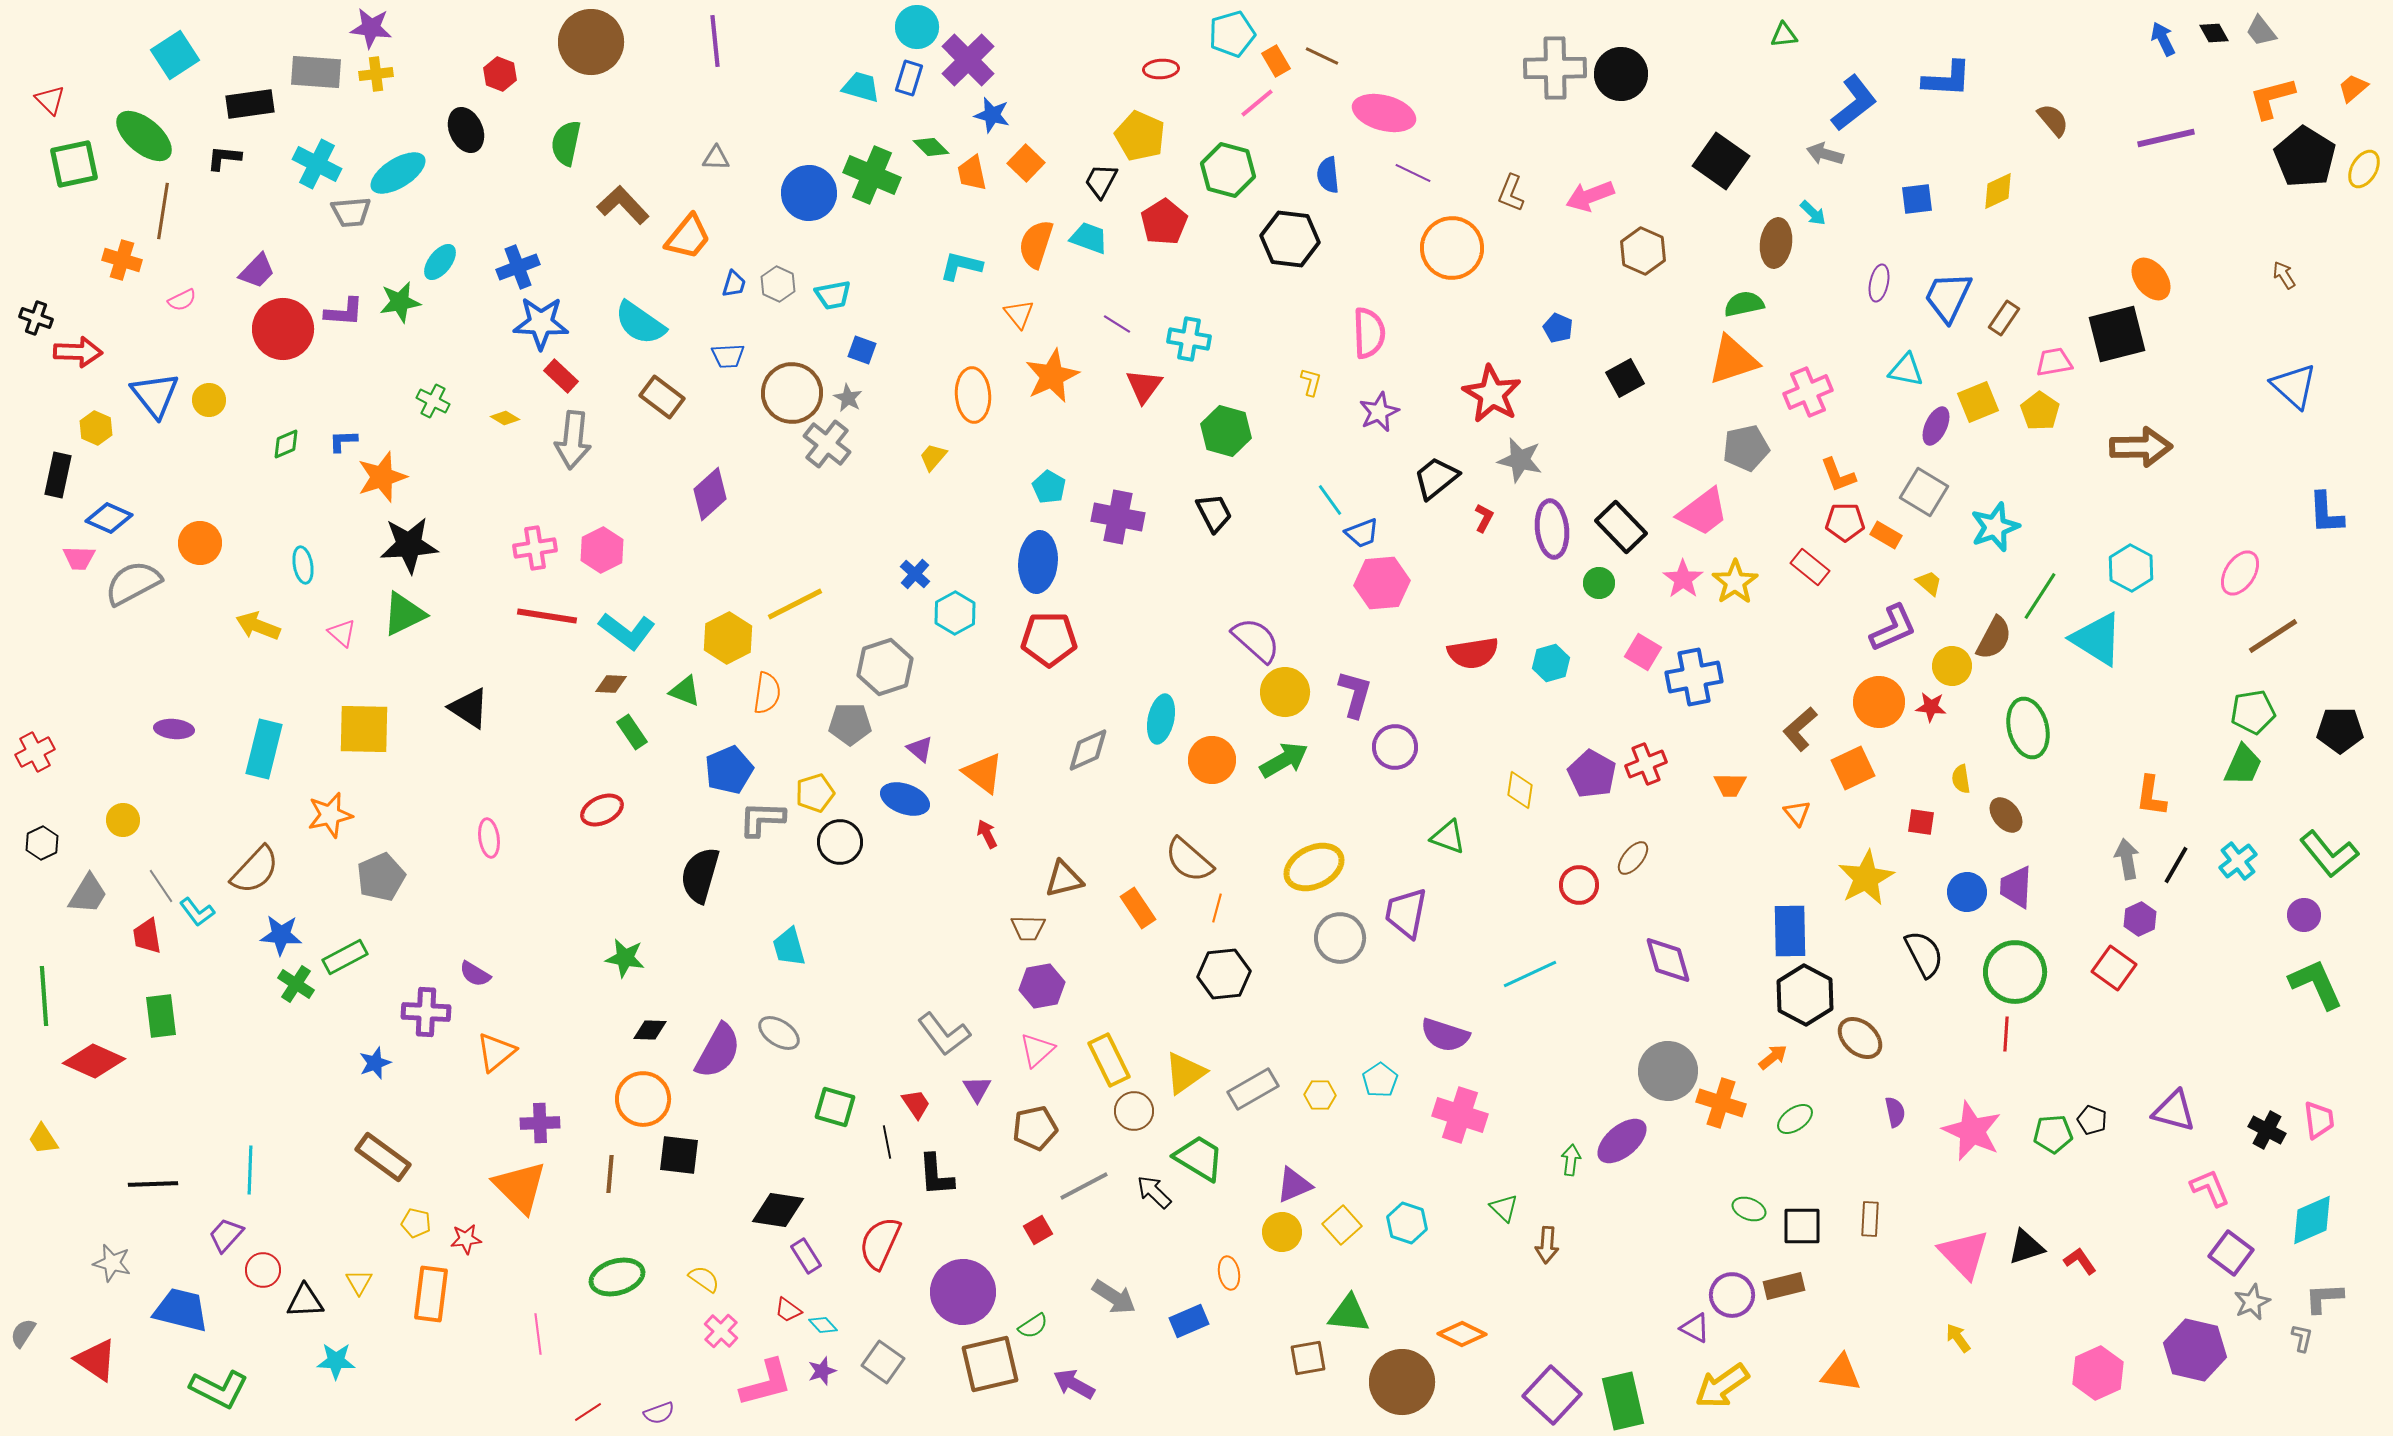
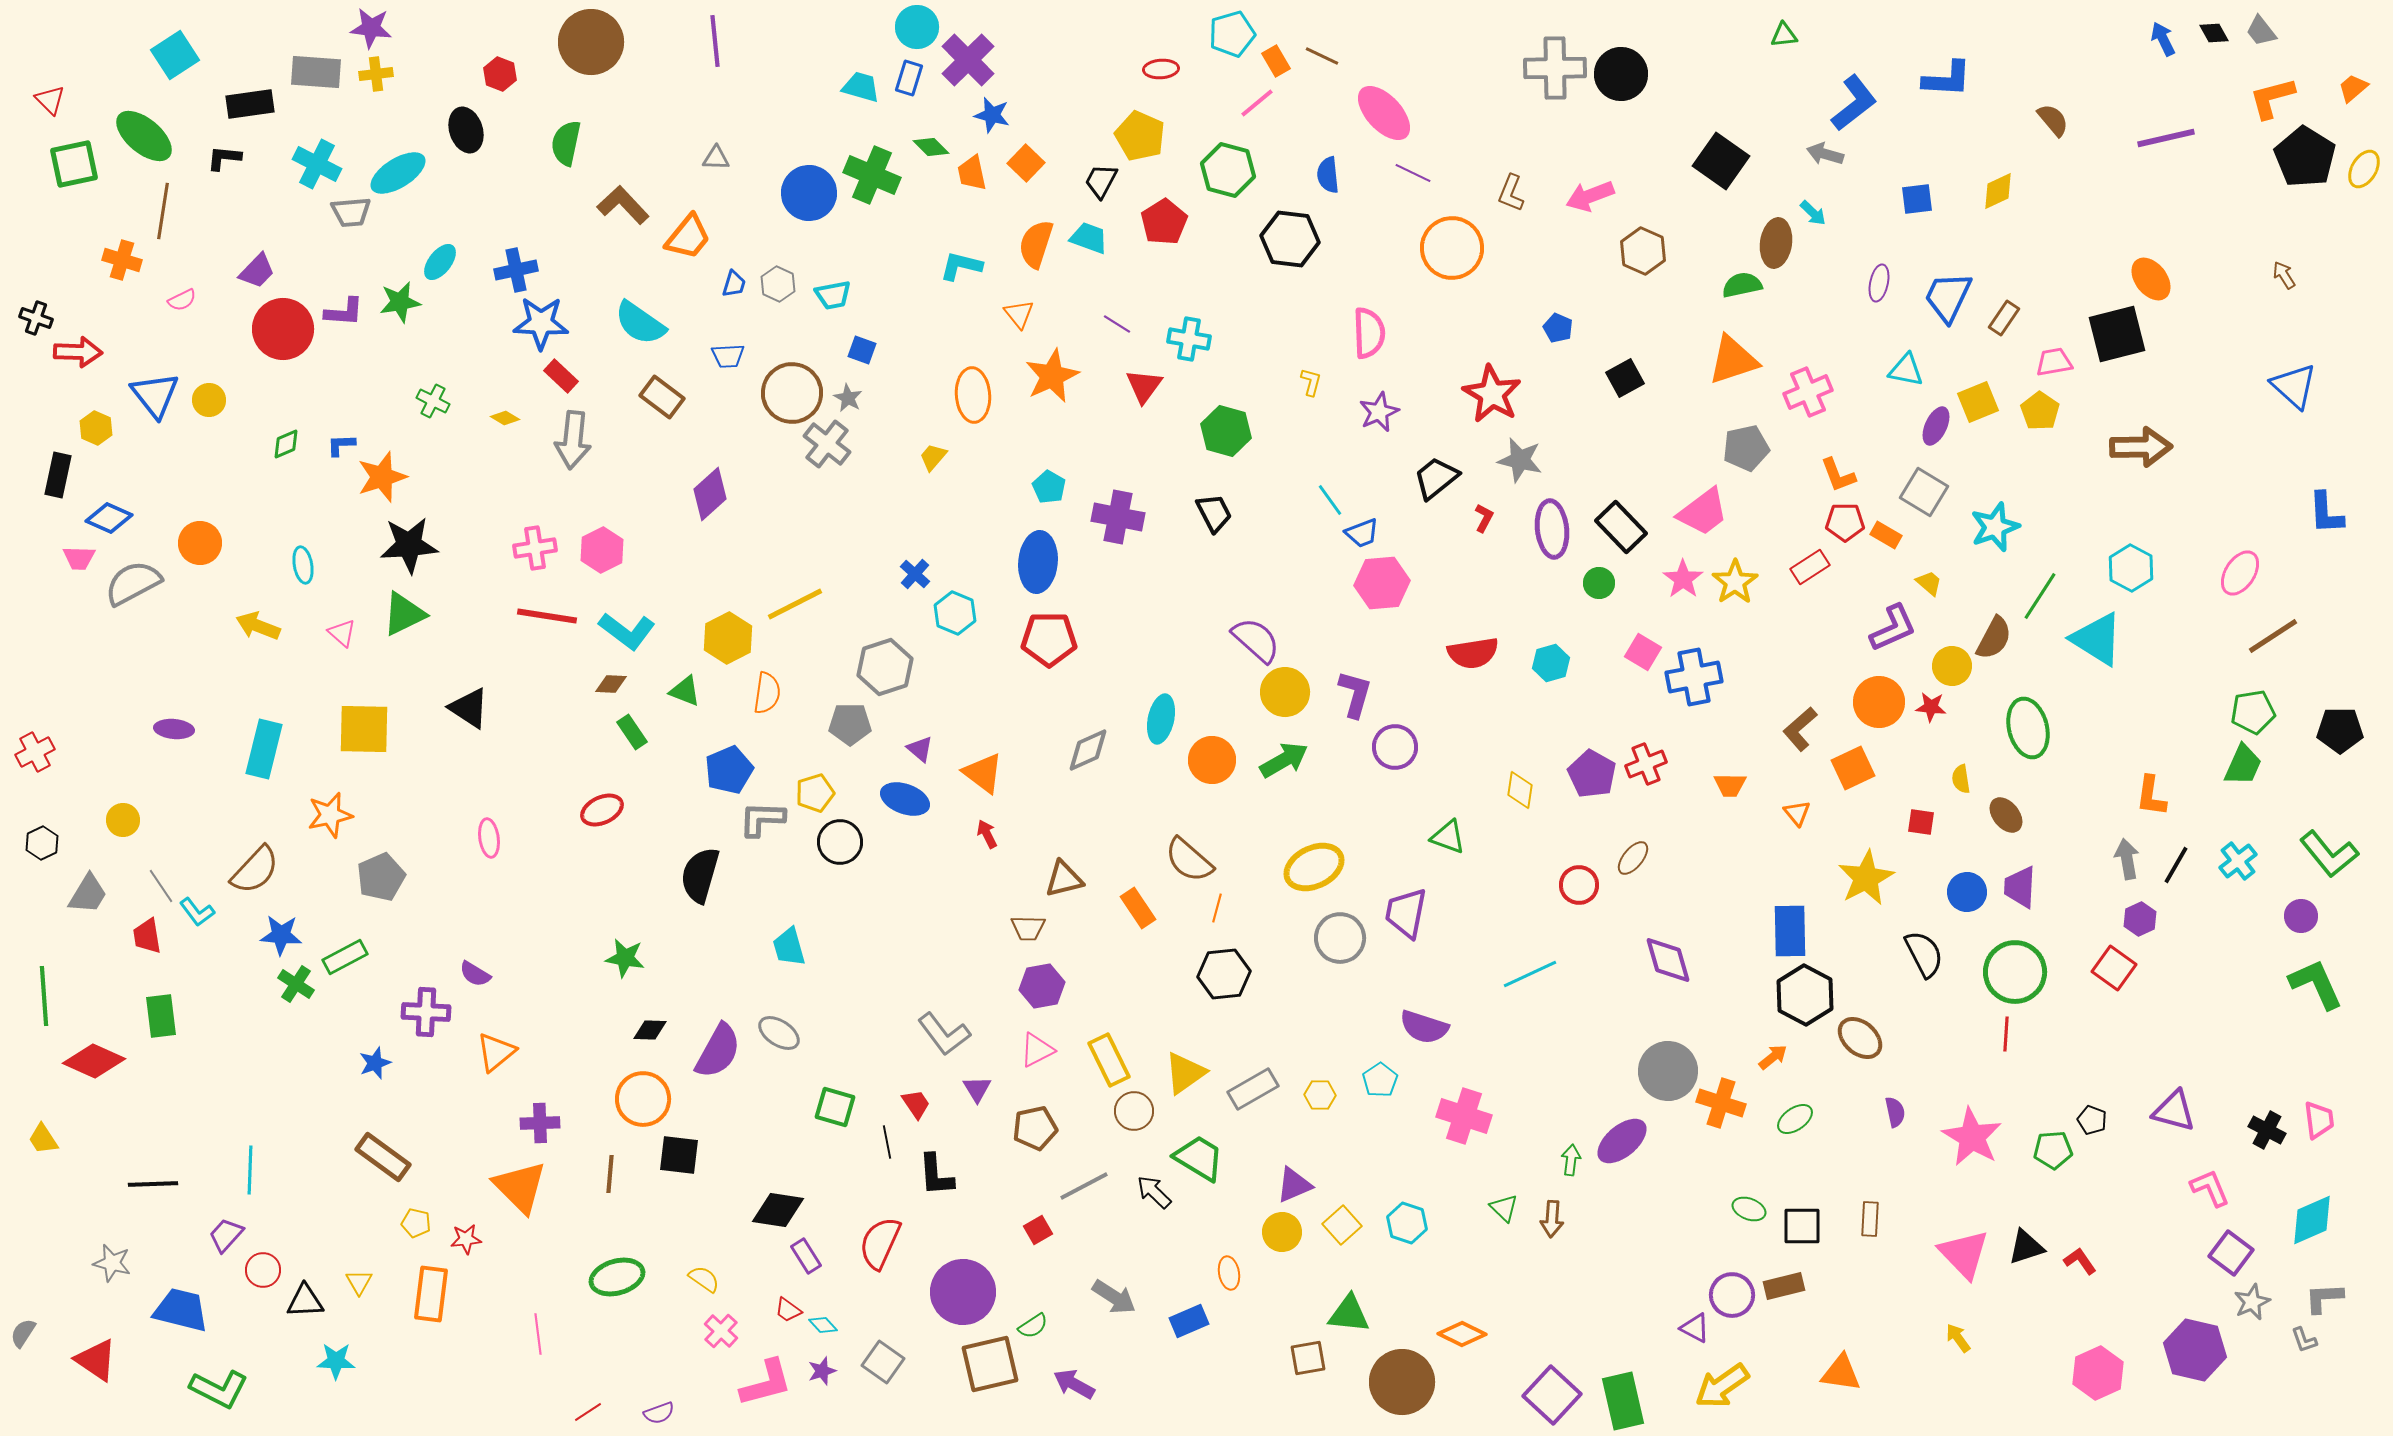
pink ellipse at (1384, 113): rotated 32 degrees clockwise
black ellipse at (466, 130): rotated 6 degrees clockwise
blue cross at (518, 267): moved 2 px left, 3 px down; rotated 9 degrees clockwise
green semicircle at (1744, 304): moved 2 px left, 19 px up
blue L-shape at (343, 441): moved 2 px left, 4 px down
red rectangle at (1810, 567): rotated 72 degrees counterclockwise
cyan hexagon at (955, 613): rotated 9 degrees counterclockwise
purple trapezoid at (2016, 887): moved 4 px right
purple circle at (2304, 915): moved 3 px left, 1 px down
purple semicircle at (1445, 1035): moved 21 px left, 8 px up
pink triangle at (1037, 1050): rotated 15 degrees clockwise
pink cross at (1460, 1115): moved 4 px right, 1 px down
pink star at (1972, 1131): moved 6 px down; rotated 6 degrees clockwise
green pentagon at (2053, 1134): moved 16 px down
brown arrow at (1547, 1245): moved 5 px right, 26 px up
gray L-shape at (2302, 1338): moved 2 px right, 2 px down; rotated 148 degrees clockwise
